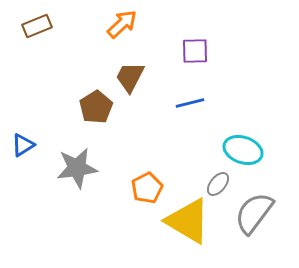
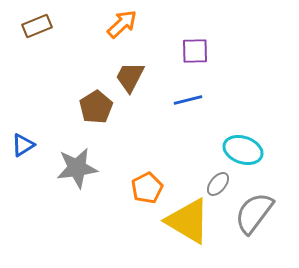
blue line: moved 2 px left, 3 px up
